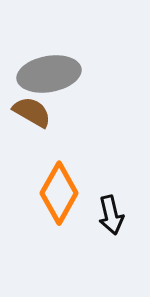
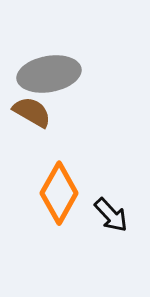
black arrow: rotated 30 degrees counterclockwise
